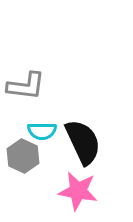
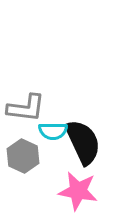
gray L-shape: moved 22 px down
cyan semicircle: moved 11 px right
